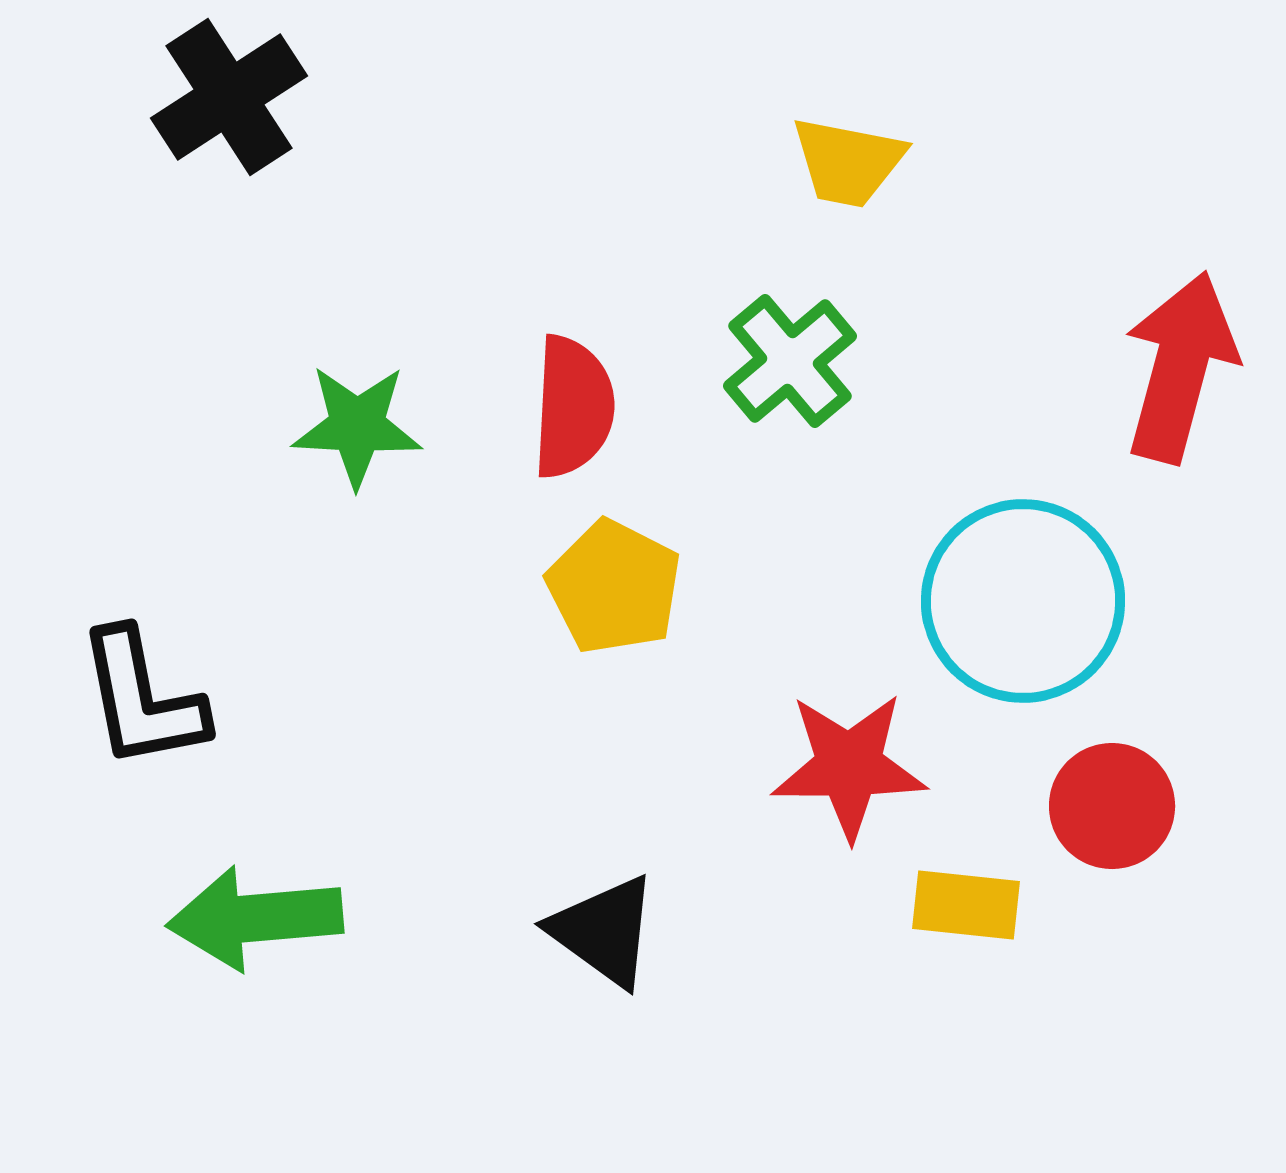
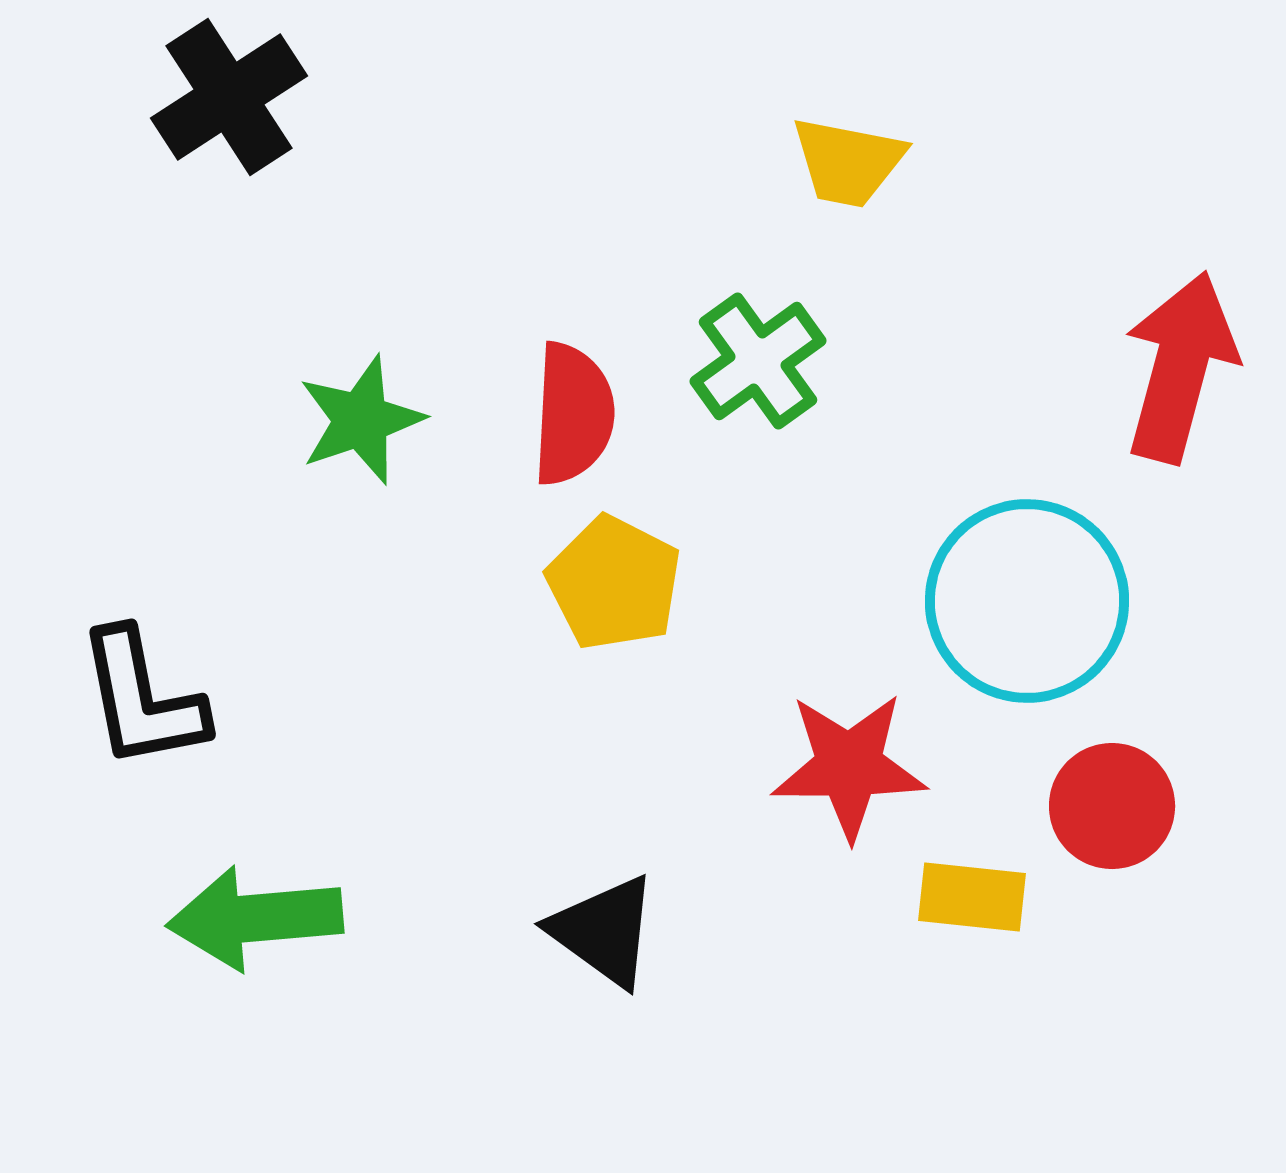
green cross: moved 32 px left; rotated 4 degrees clockwise
red semicircle: moved 7 px down
green star: moved 4 px right, 6 px up; rotated 22 degrees counterclockwise
yellow pentagon: moved 4 px up
cyan circle: moved 4 px right
yellow rectangle: moved 6 px right, 8 px up
